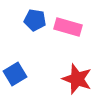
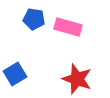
blue pentagon: moved 1 px left, 1 px up
